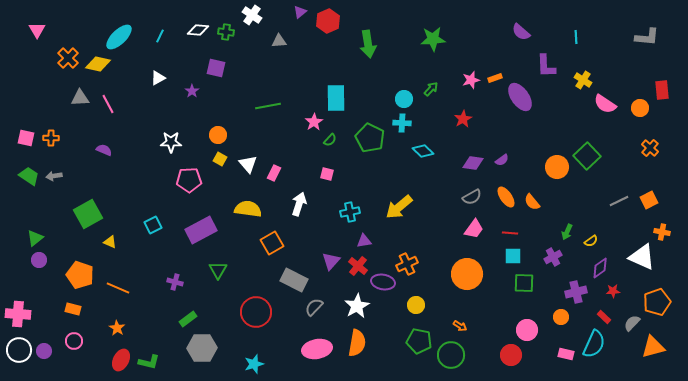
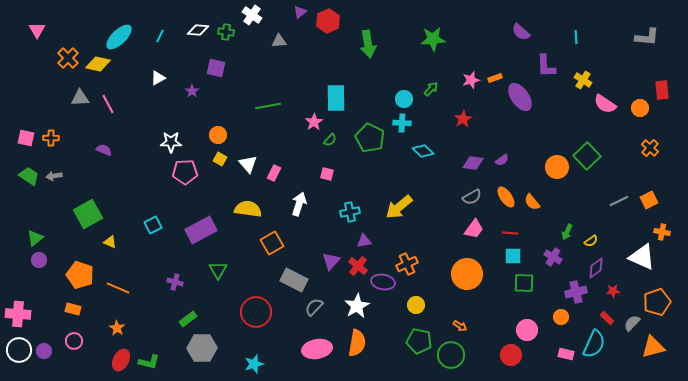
pink pentagon at (189, 180): moved 4 px left, 8 px up
purple cross at (553, 257): rotated 30 degrees counterclockwise
purple diamond at (600, 268): moved 4 px left
red rectangle at (604, 317): moved 3 px right, 1 px down
